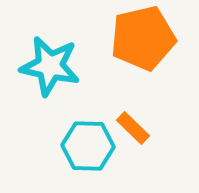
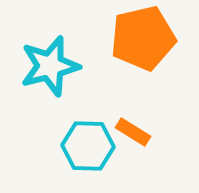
cyan star: rotated 26 degrees counterclockwise
orange rectangle: moved 4 px down; rotated 12 degrees counterclockwise
